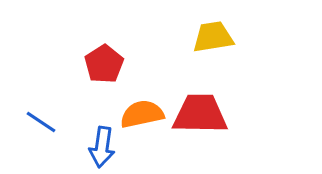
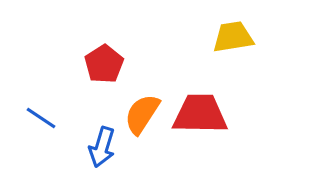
yellow trapezoid: moved 20 px right
orange semicircle: rotated 45 degrees counterclockwise
blue line: moved 4 px up
blue arrow: rotated 9 degrees clockwise
